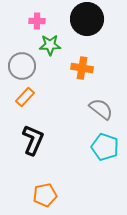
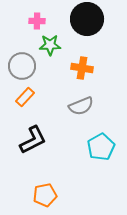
gray semicircle: moved 20 px left, 3 px up; rotated 120 degrees clockwise
black L-shape: rotated 40 degrees clockwise
cyan pentagon: moved 4 px left; rotated 24 degrees clockwise
